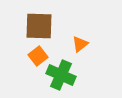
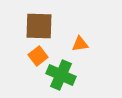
orange triangle: rotated 30 degrees clockwise
